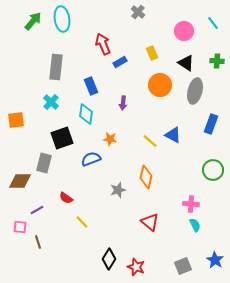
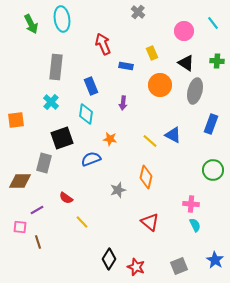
green arrow at (33, 21): moved 2 px left, 3 px down; rotated 114 degrees clockwise
blue rectangle at (120, 62): moved 6 px right, 4 px down; rotated 40 degrees clockwise
gray square at (183, 266): moved 4 px left
